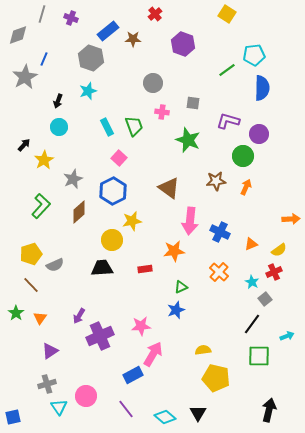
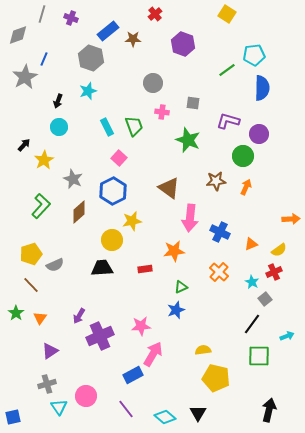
gray star at (73, 179): rotated 24 degrees counterclockwise
pink arrow at (190, 221): moved 3 px up
